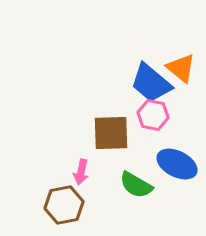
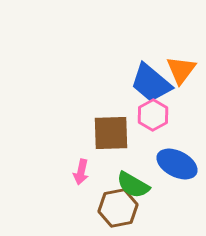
orange triangle: moved 2 px down; rotated 28 degrees clockwise
pink hexagon: rotated 20 degrees clockwise
green semicircle: moved 3 px left
brown hexagon: moved 54 px right, 3 px down
